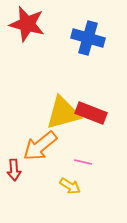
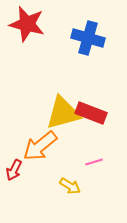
pink line: moved 11 px right; rotated 30 degrees counterclockwise
red arrow: rotated 30 degrees clockwise
